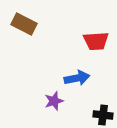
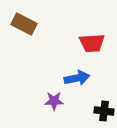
red trapezoid: moved 4 px left, 2 px down
purple star: rotated 18 degrees clockwise
black cross: moved 1 px right, 4 px up
